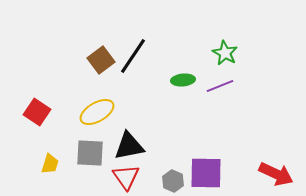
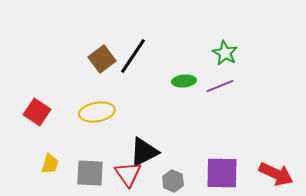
brown square: moved 1 px right, 1 px up
green ellipse: moved 1 px right, 1 px down
yellow ellipse: rotated 20 degrees clockwise
black triangle: moved 15 px right, 6 px down; rotated 16 degrees counterclockwise
gray square: moved 20 px down
purple square: moved 16 px right
red triangle: moved 2 px right, 3 px up
